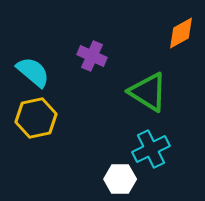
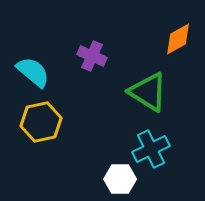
orange diamond: moved 3 px left, 6 px down
yellow hexagon: moved 5 px right, 4 px down
